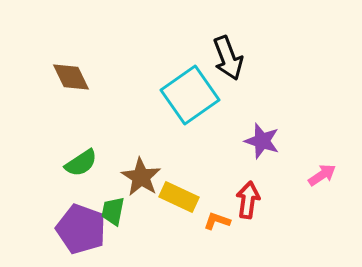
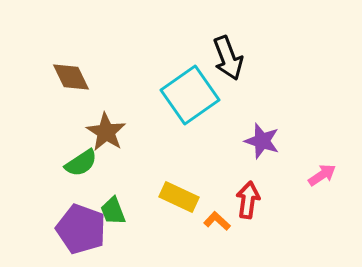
brown star: moved 35 px left, 45 px up
green trapezoid: rotated 32 degrees counterclockwise
orange L-shape: rotated 24 degrees clockwise
